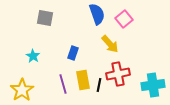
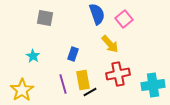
blue rectangle: moved 1 px down
black line: moved 9 px left, 7 px down; rotated 48 degrees clockwise
